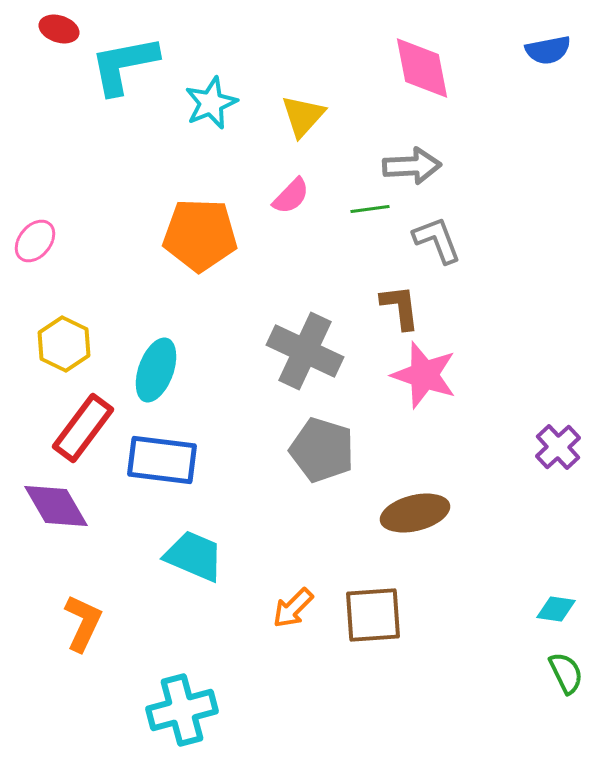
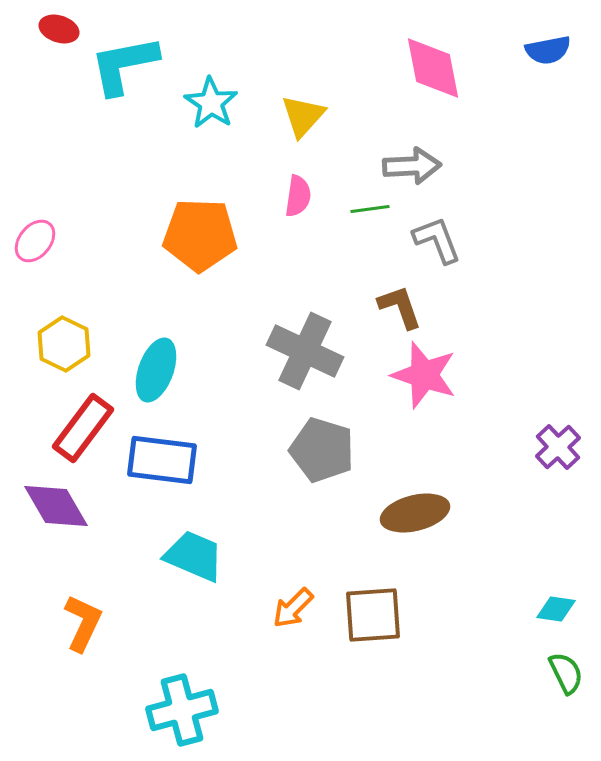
pink diamond: moved 11 px right
cyan star: rotated 16 degrees counterclockwise
pink semicircle: moved 7 px right; rotated 36 degrees counterclockwise
brown L-shape: rotated 12 degrees counterclockwise
